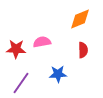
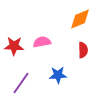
red star: moved 2 px left, 3 px up
blue star: moved 1 px down
